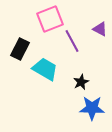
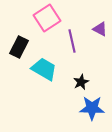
pink square: moved 3 px left, 1 px up; rotated 12 degrees counterclockwise
purple line: rotated 15 degrees clockwise
black rectangle: moved 1 px left, 2 px up
cyan trapezoid: moved 1 px left
